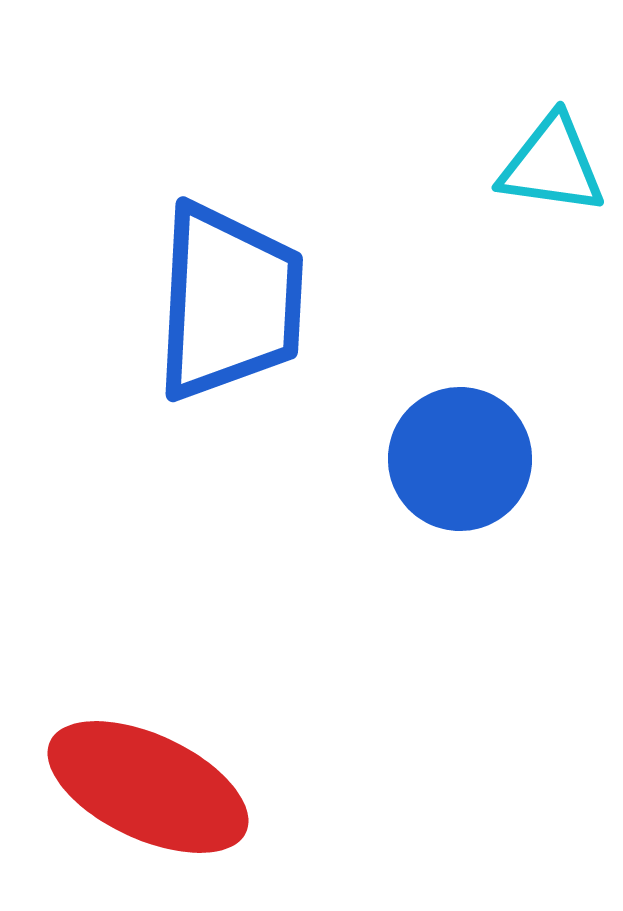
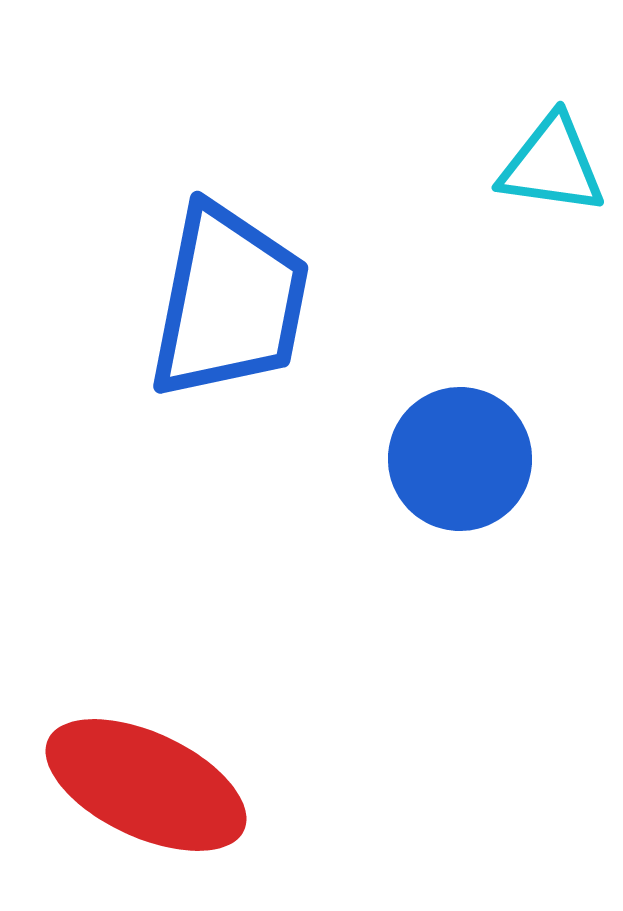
blue trapezoid: rotated 8 degrees clockwise
red ellipse: moved 2 px left, 2 px up
